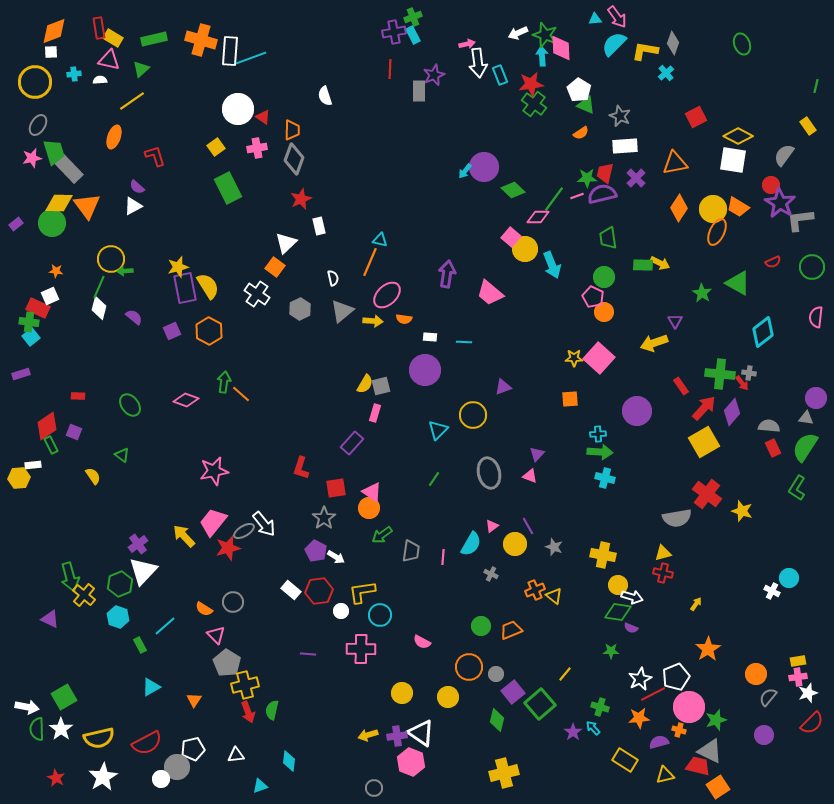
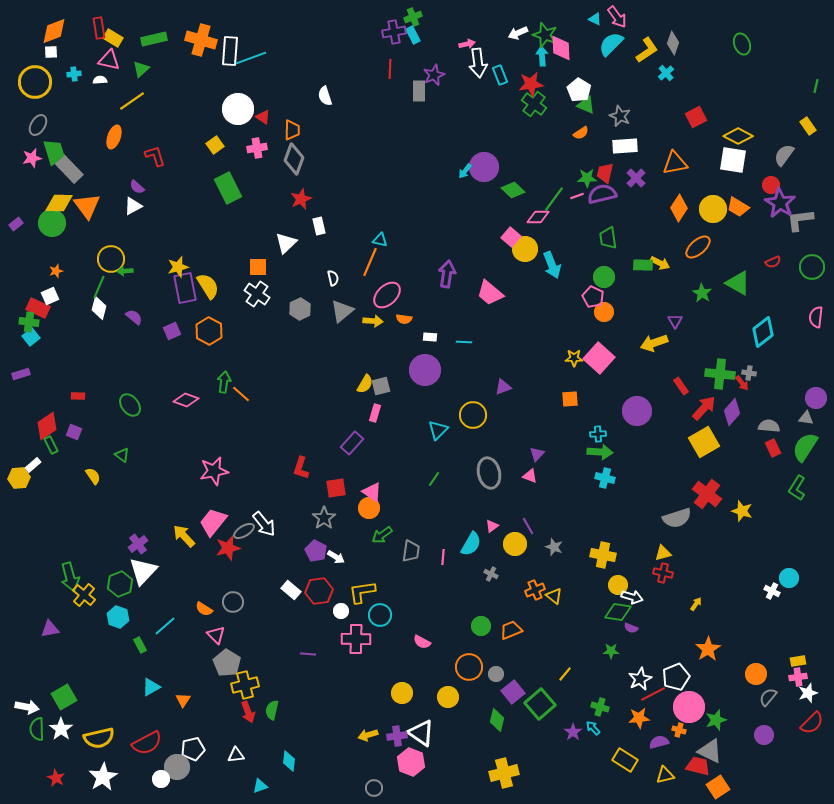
cyan triangle at (595, 19): rotated 32 degrees clockwise
cyan semicircle at (614, 44): moved 3 px left
yellow L-shape at (645, 51): moved 2 px right, 1 px up; rotated 136 degrees clockwise
yellow square at (216, 147): moved 1 px left, 2 px up
orange ellipse at (717, 232): moved 19 px left, 15 px down; rotated 24 degrees clockwise
orange square at (275, 267): moved 17 px left; rotated 36 degrees counterclockwise
orange star at (56, 271): rotated 24 degrees counterclockwise
white rectangle at (33, 465): rotated 35 degrees counterclockwise
gray semicircle at (677, 518): rotated 8 degrees counterclockwise
purple triangle at (50, 619): moved 10 px down; rotated 36 degrees counterclockwise
pink cross at (361, 649): moved 5 px left, 10 px up
orange triangle at (194, 700): moved 11 px left
